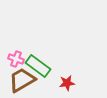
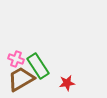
green rectangle: rotated 20 degrees clockwise
brown trapezoid: moved 1 px left, 1 px up
